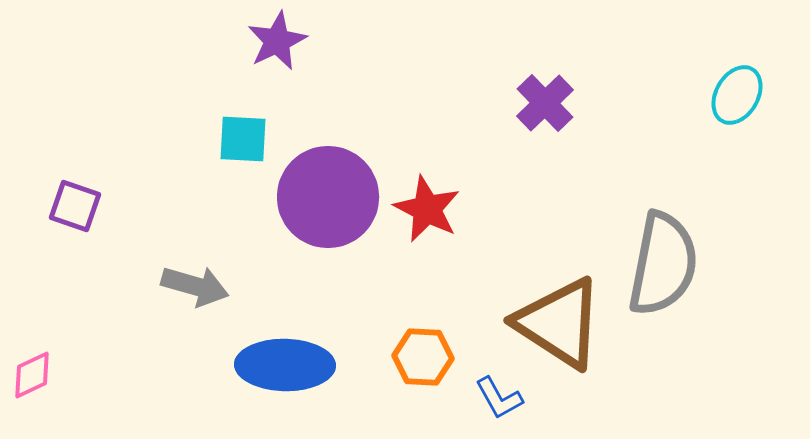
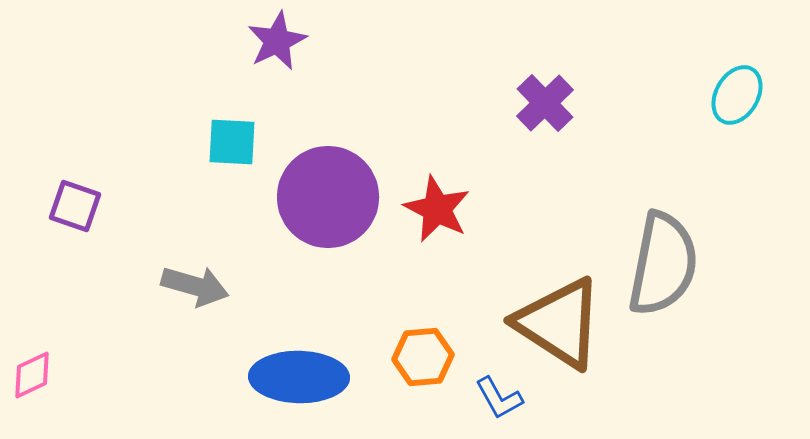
cyan square: moved 11 px left, 3 px down
red star: moved 10 px right
orange hexagon: rotated 8 degrees counterclockwise
blue ellipse: moved 14 px right, 12 px down
